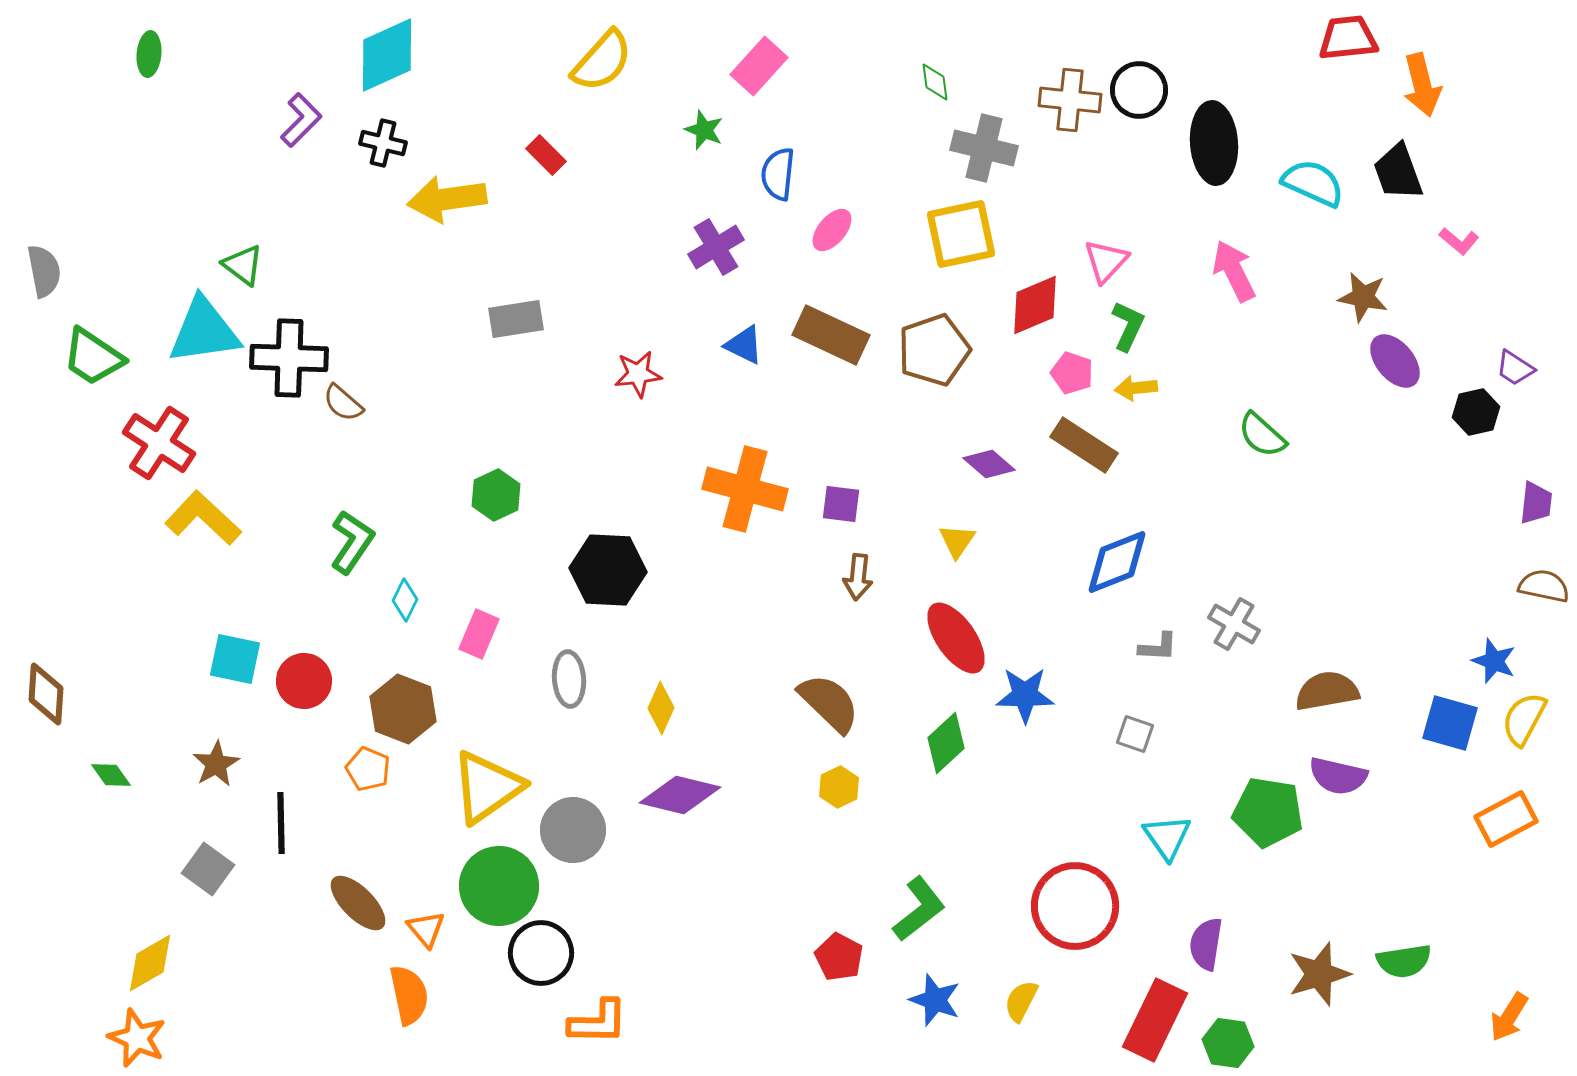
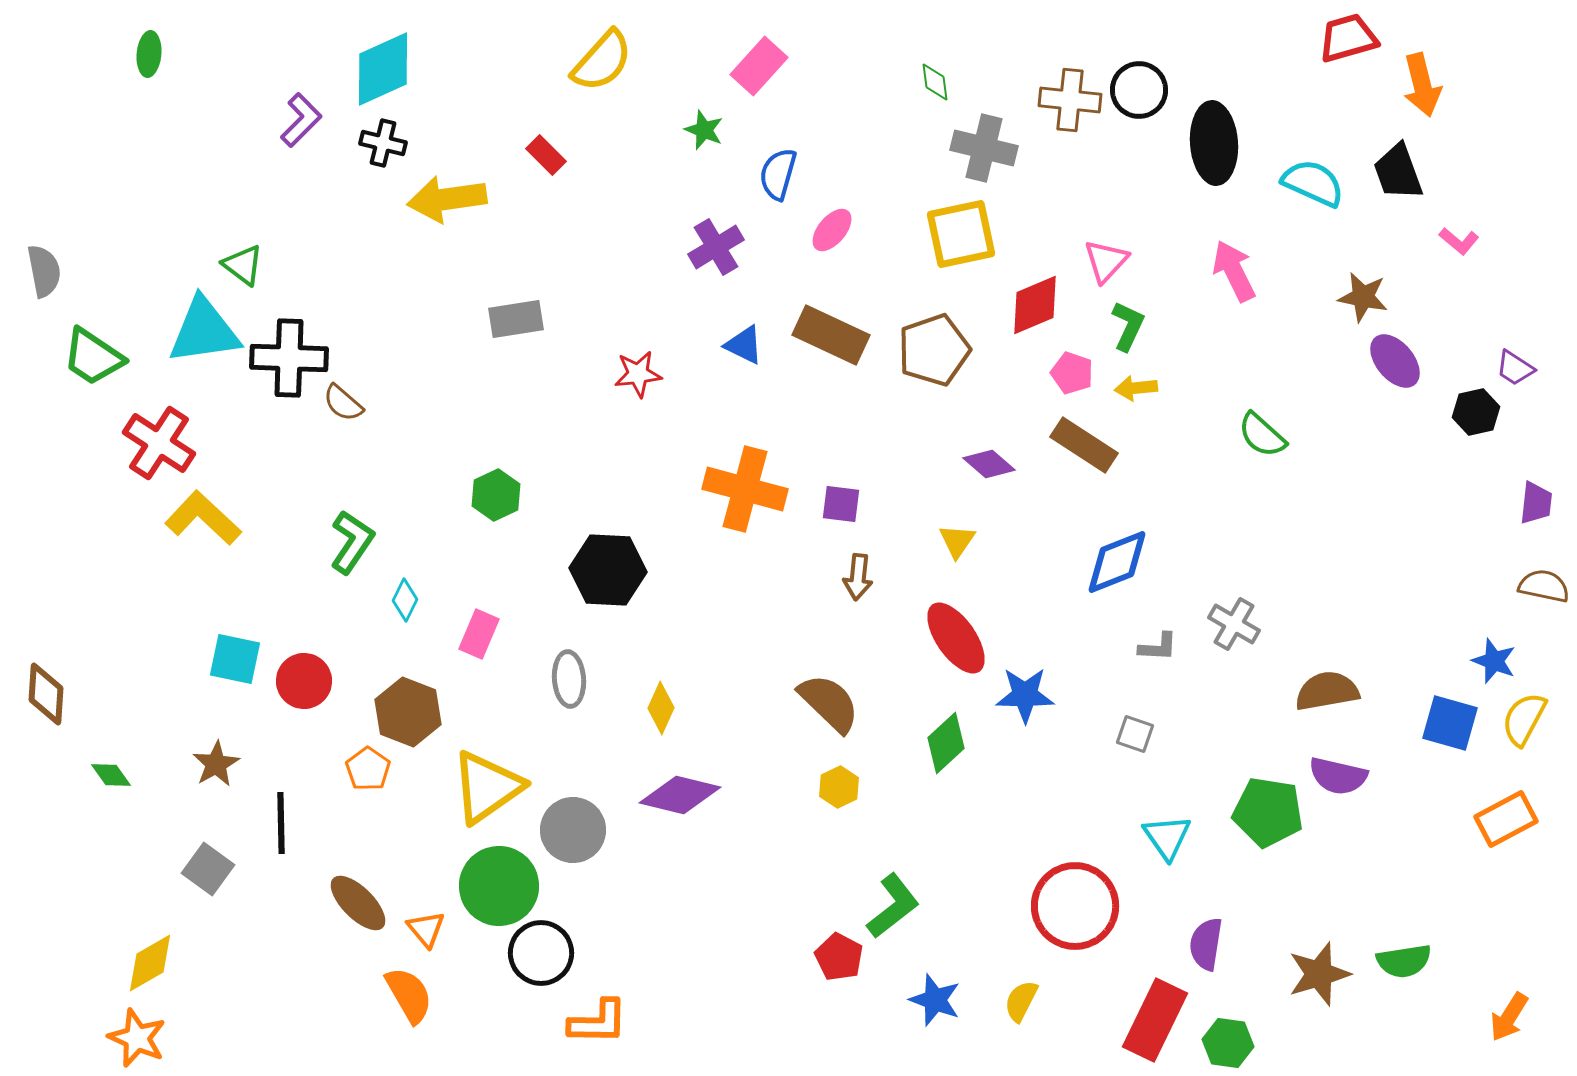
red trapezoid at (1348, 38): rotated 10 degrees counterclockwise
cyan diamond at (387, 55): moved 4 px left, 14 px down
blue semicircle at (778, 174): rotated 10 degrees clockwise
brown hexagon at (403, 709): moved 5 px right, 3 px down
orange pentagon at (368, 769): rotated 12 degrees clockwise
green L-shape at (919, 909): moved 26 px left, 3 px up
orange semicircle at (409, 995): rotated 18 degrees counterclockwise
